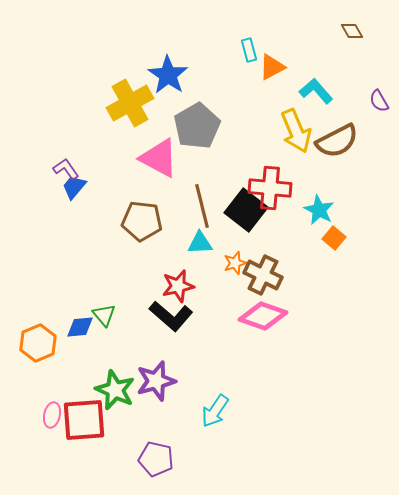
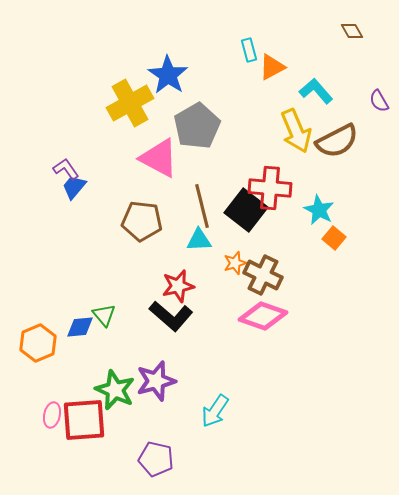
cyan triangle: moved 1 px left, 3 px up
